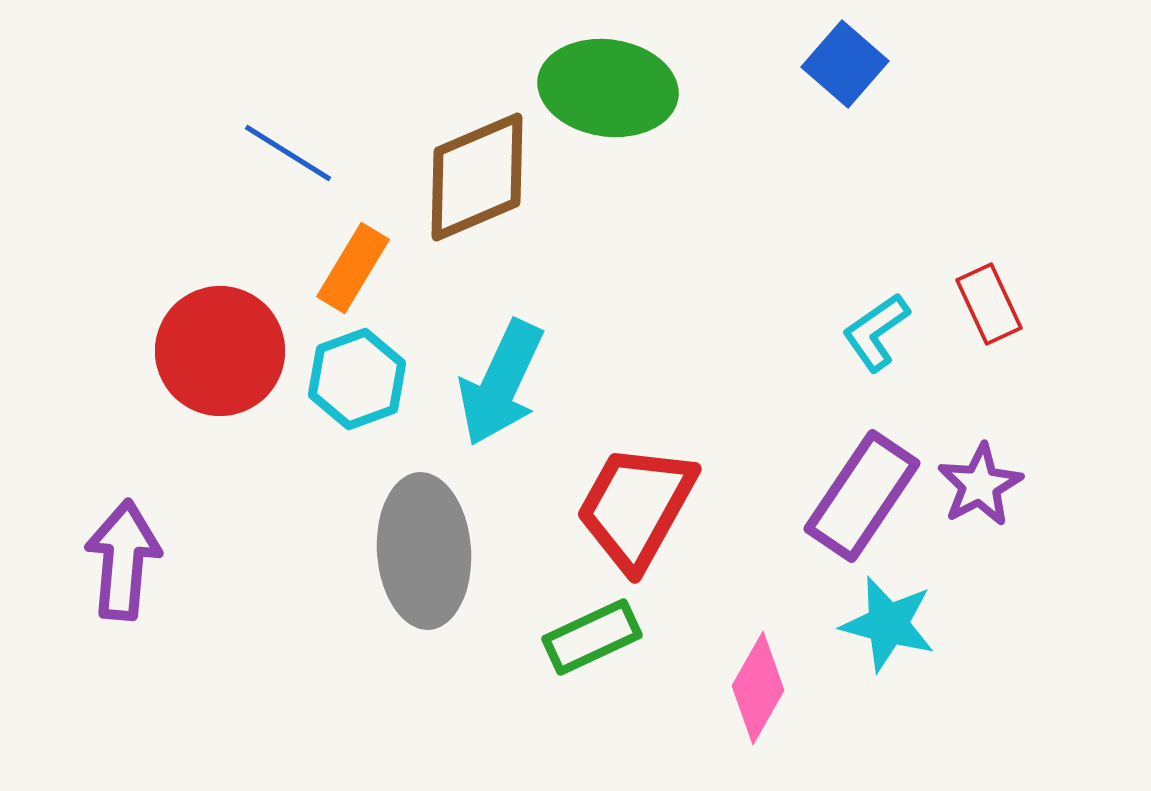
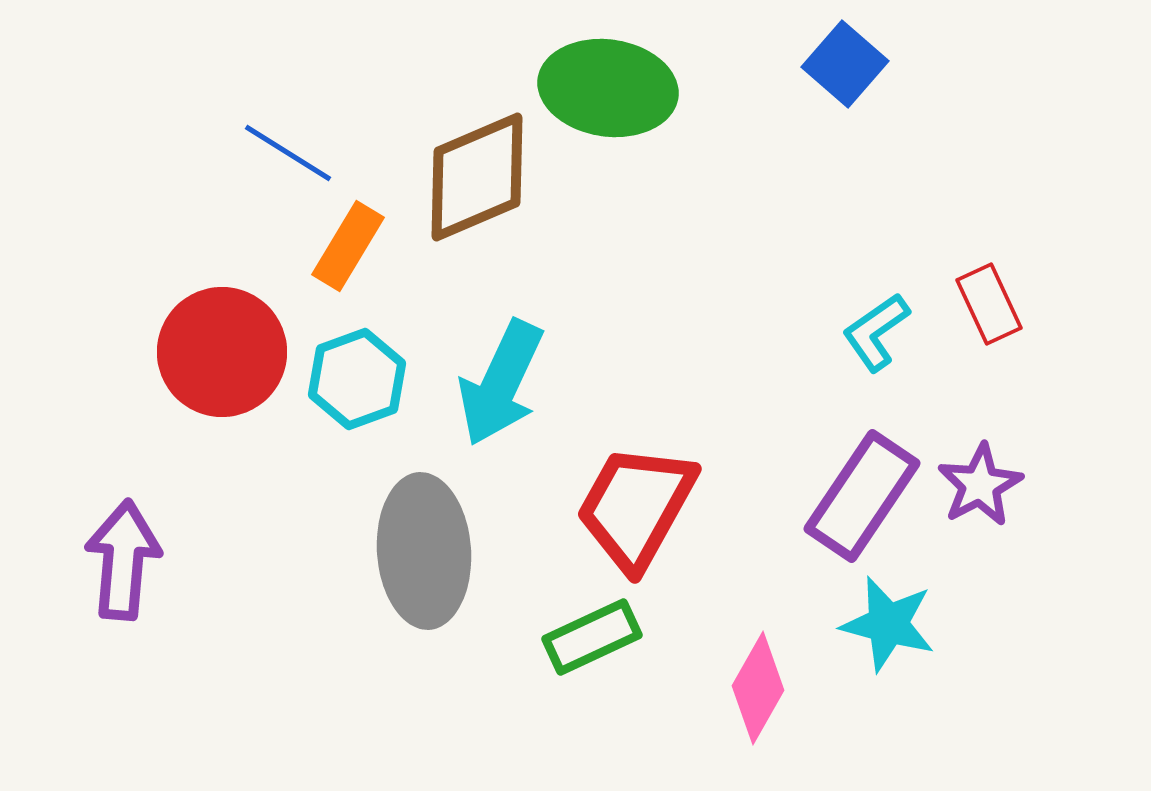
orange rectangle: moved 5 px left, 22 px up
red circle: moved 2 px right, 1 px down
